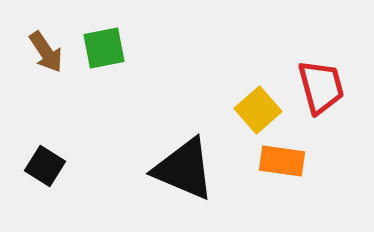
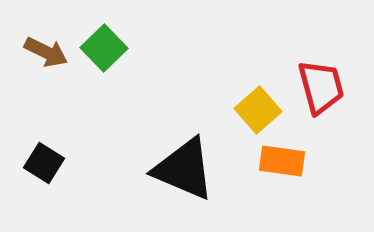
green square: rotated 33 degrees counterclockwise
brown arrow: rotated 30 degrees counterclockwise
black square: moved 1 px left, 3 px up
